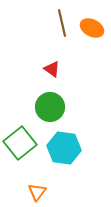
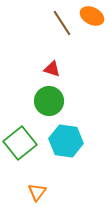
brown line: rotated 20 degrees counterclockwise
orange ellipse: moved 12 px up
red triangle: rotated 18 degrees counterclockwise
green circle: moved 1 px left, 6 px up
cyan hexagon: moved 2 px right, 7 px up
